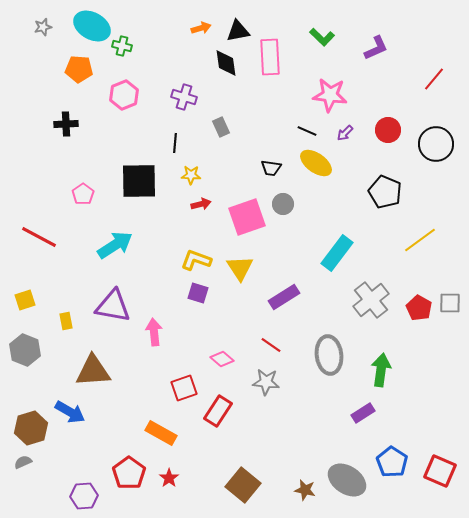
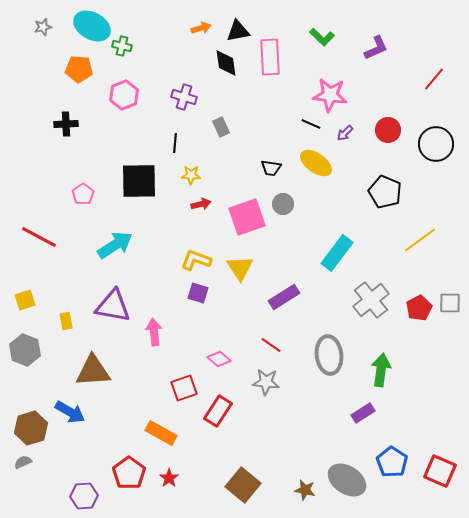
black line at (307, 131): moved 4 px right, 7 px up
red pentagon at (419, 308): rotated 15 degrees clockwise
pink diamond at (222, 359): moved 3 px left
